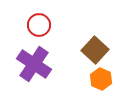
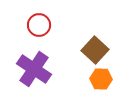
purple cross: moved 5 px down
orange hexagon: rotated 20 degrees counterclockwise
